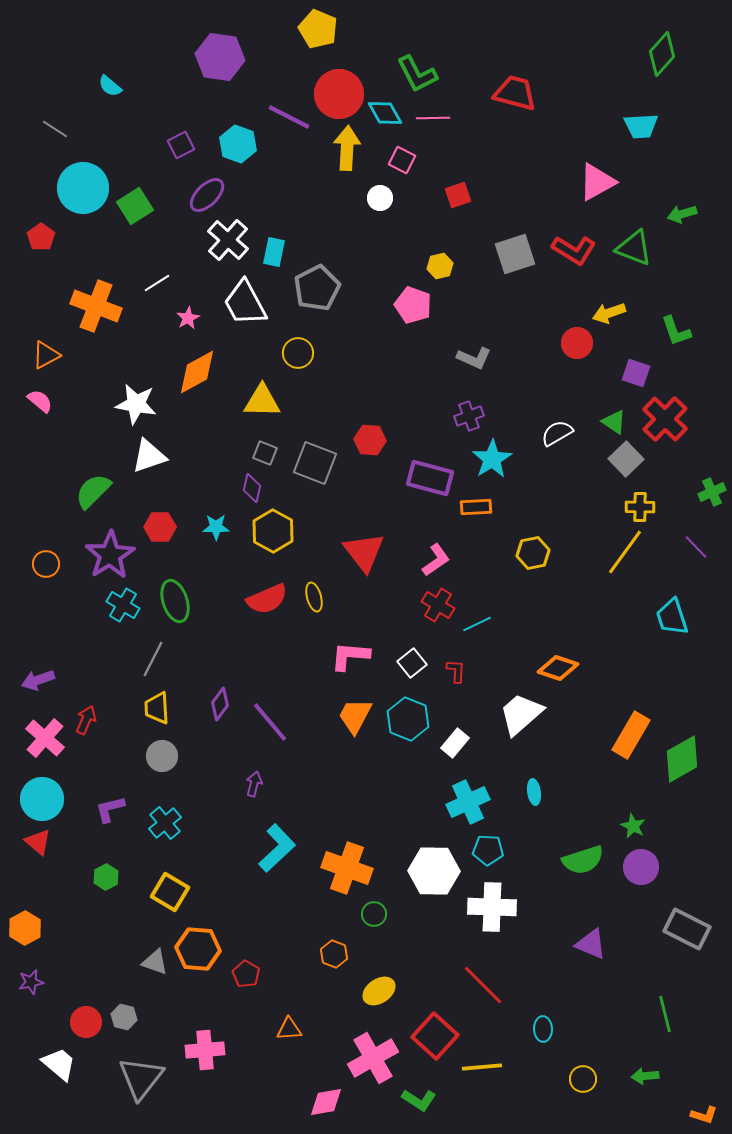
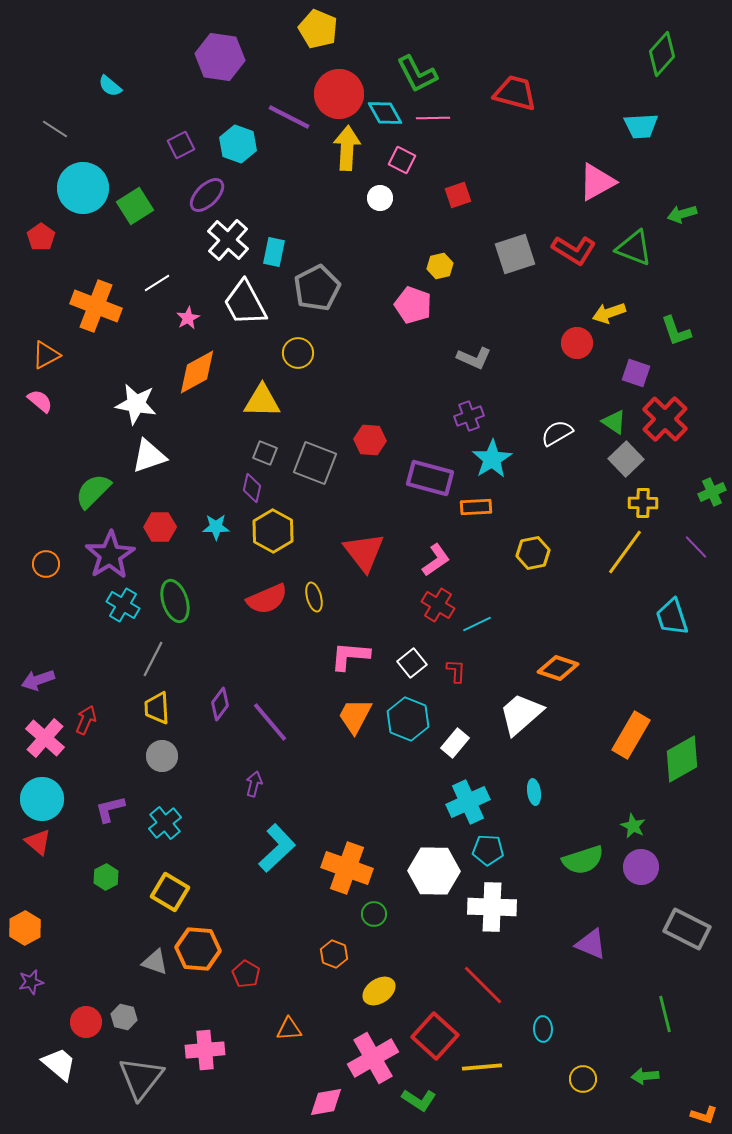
yellow cross at (640, 507): moved 3 px right, 4 px up
